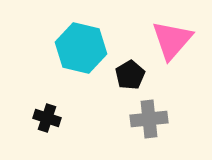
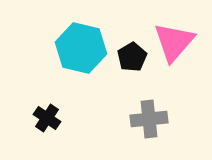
pink triangle: moved 2 px right, 2 px down
black pentagon: moved 2 px right, 18 px up
black cross: rotated 16 degrees clockwise
